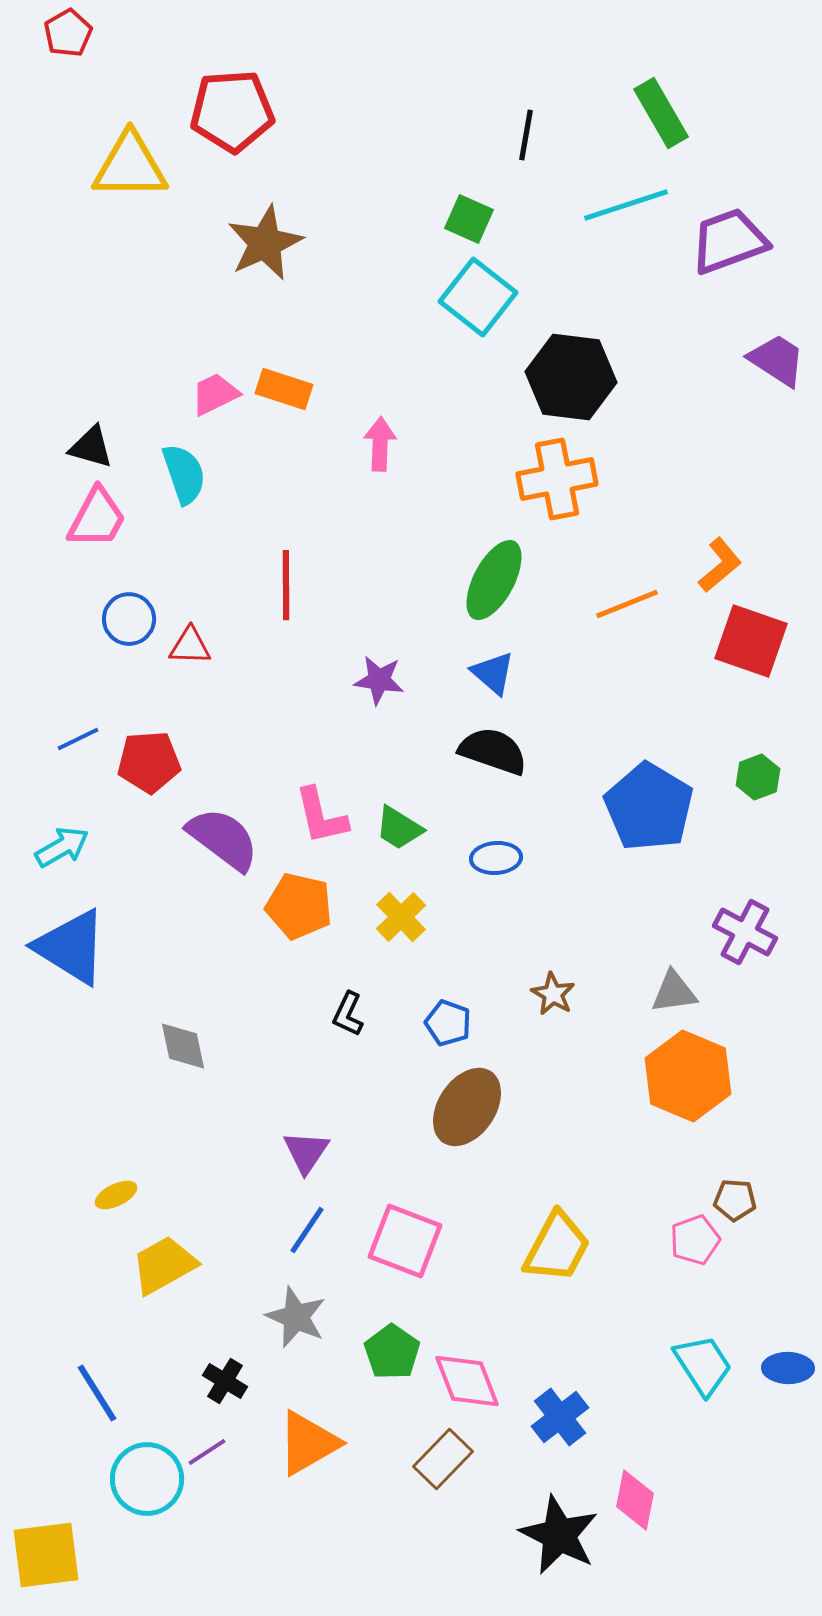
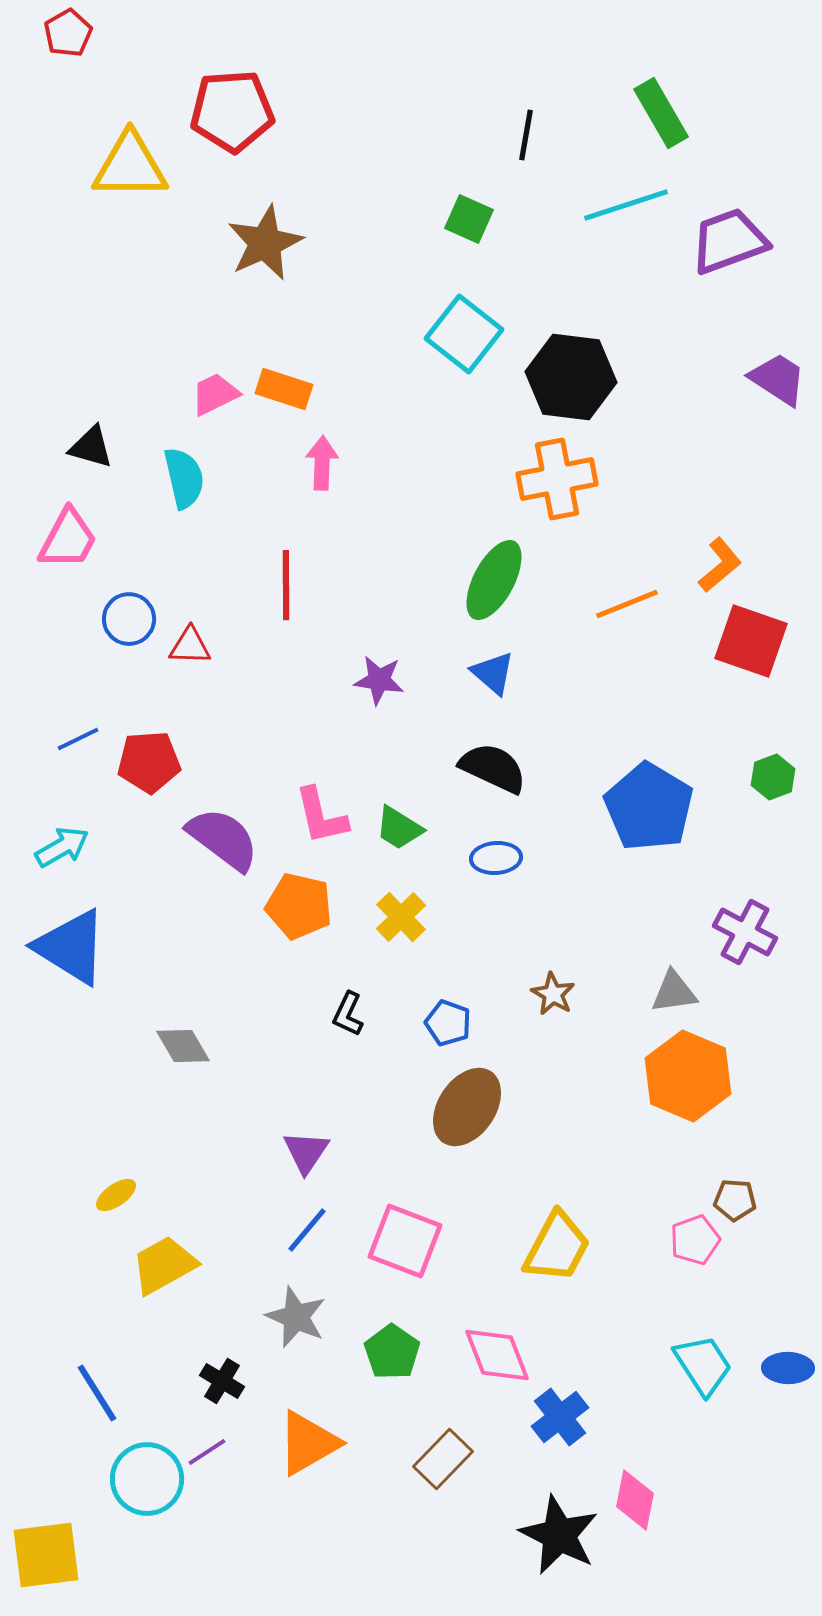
cyan square at (478, 297): moved 14 px left, 37 px down
purple trapezoid at (777, 360): moved 1 px right, 19 px down
pink arrow at (380, 444): moved 58 px left, 19 px down
cyan semicircle at (184, 474): moved 4 px down; rotated 6 degrees clockwise
pink trapezoid at (97, 518): moved 29 px left, 21 px down
black semicircle at (493, 751): moved 17 px down; rotated 6 degrees clockwise
green hexagon at (758, 777): moved 15 px right
gray diamond at (183, 1046): rotated 18 degrees counterclockwise
yellow ellipse at (116, 1195): rotated 9 degrees counterclockwise
blue line at (307, 1230): rotated 6 degrees clockwise
black cross at (225, 1381): moved 3 px left
pink diamond at (467, 1381): moved 30 px right, 26 px up
